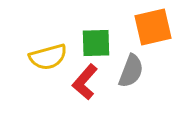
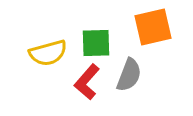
yellow semicircle: moved 4 px up
gray semicircle: moved 2 px left, 4 px down
red L-shape: moved 2 px right
